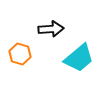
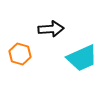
cyan trapezoid: moved 3 px right; rotated 16 degrees clockwise
